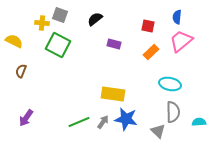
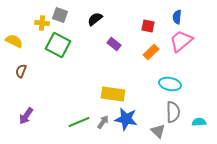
purple rectangle: rotated 24 degrees clockwise
purple arrow: moved 2 px up
